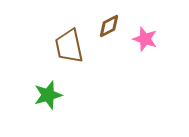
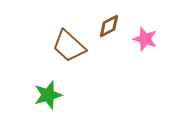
brown trapezoid: rotated 36 degrees counterclockwise
